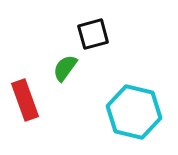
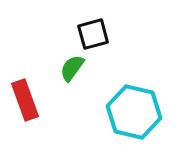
green semicircle: moved 7 px right
